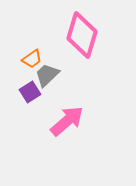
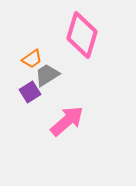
gray trapezoid: rotated 12 degrees clockwise
